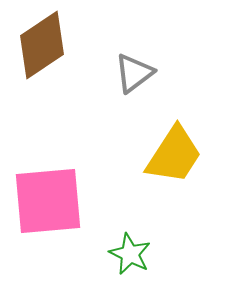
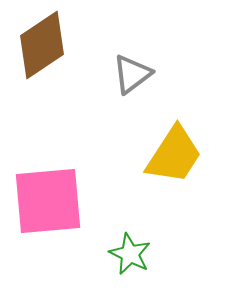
gray triangle: moved 2 px left, 1 px down
